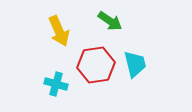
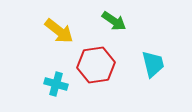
green arrow: moved 4 px right
yellow arrow: rotated 28 degrees counterclockwise
cyan trapezoid: moved 18 px right
